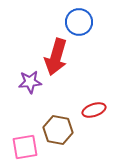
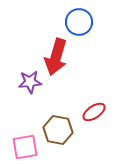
red ellipse: moved 2 px down; rotated 15 degrees counterclockwise
